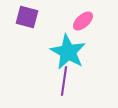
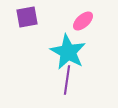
purple square: rotated 25 degrees counterclockwise
purple line: moved 3 px right, 1 px up
